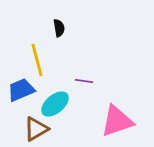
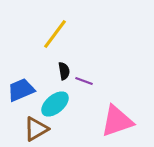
black semicircle: moved 5 px right, 43 px down
yellow line: moved 18 px right, 26 px up; rotated 52 degrees clockwise
purple line: rotated 12 degrees clockwise
